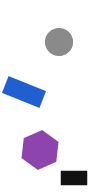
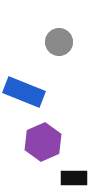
purple hexagon: moved 3 px right, 8 px up
